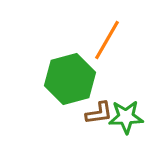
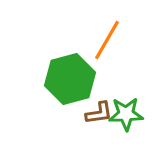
green star: moved 3 px up
